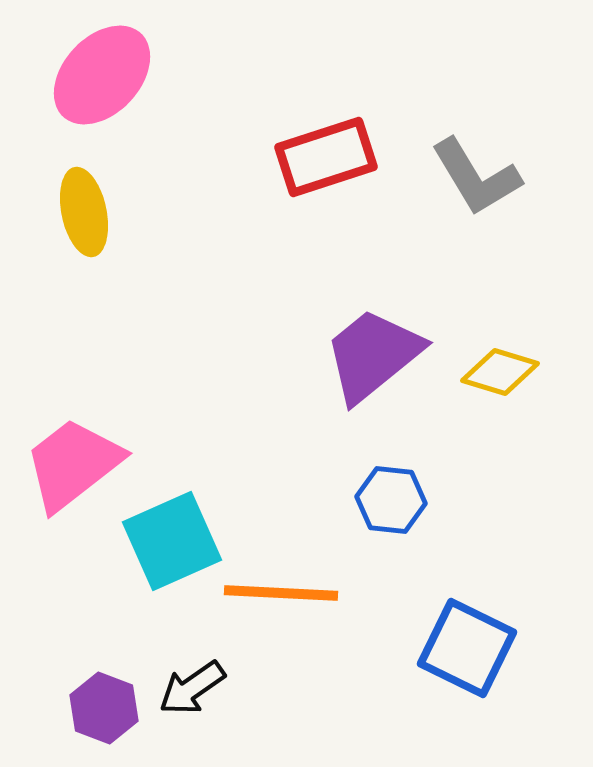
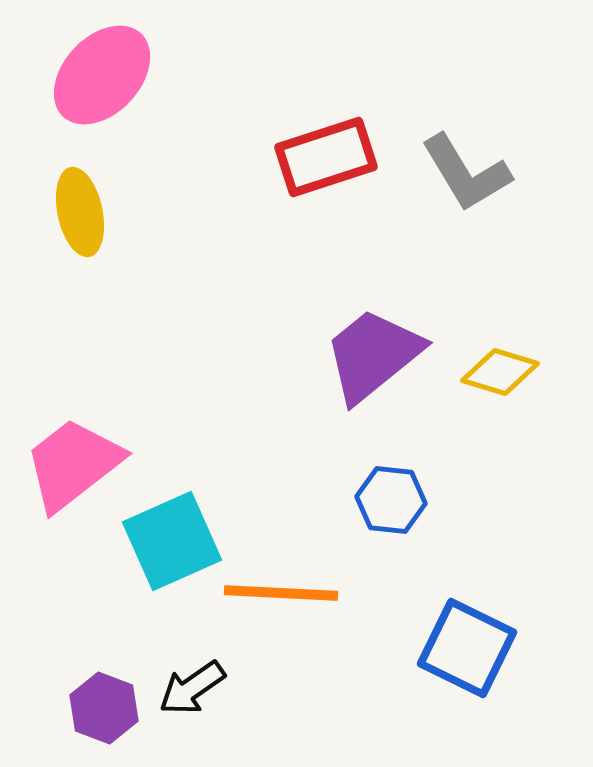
gray L-shape: moved 10 px left, 4 px up
yellow ellipse: moved 4 px left
